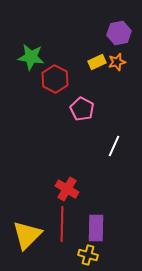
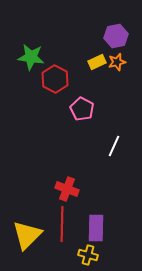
purple hexagon: moved 3 px left, 3 px down
red cross: rotated 10 degrees counterclockwise
